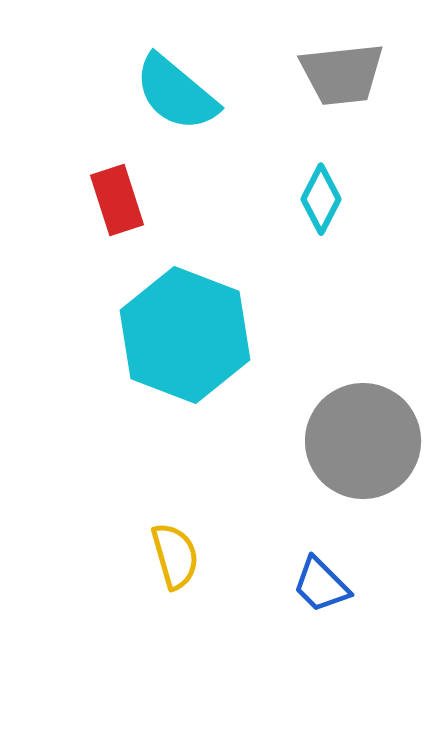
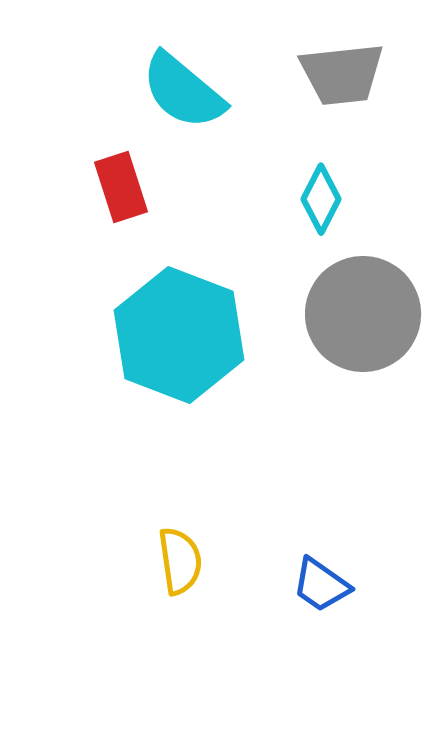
cyan semicircle: moved 7 px right, 2 px up
red rectangle: moved 4 px right, 13 px up
cyan hexagon: moved 6 px left
gray circle: moved 127 px up
yellow semicircle: moved 5 px right, 5 px down; rotated 8 degrees clockwise
blue trapezoid: rotated 10 degrees counterclockwise
